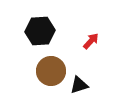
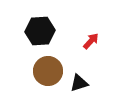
brown circle: moved 3 px left
black triangle: moved 2 px up
